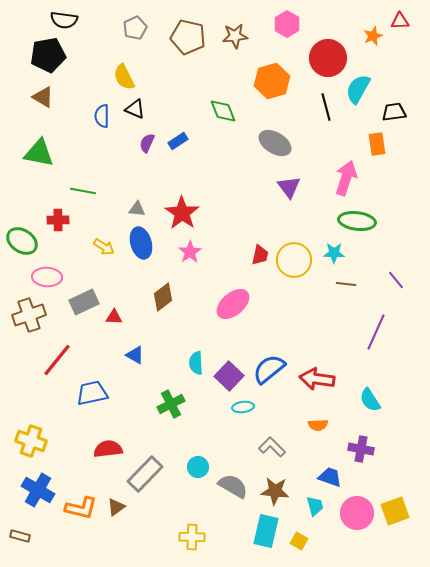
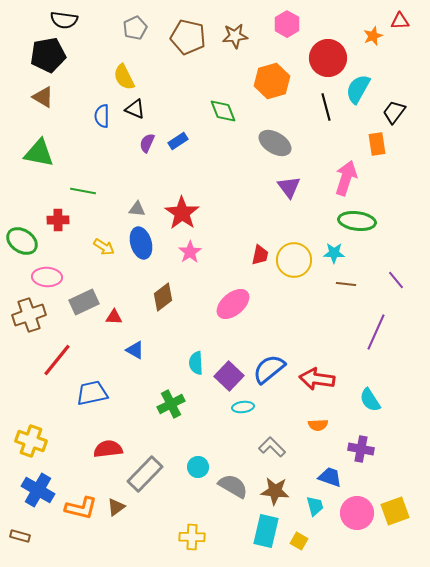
black trapezoid at (394, 112): rotated 45 degrees counterclockwise
blue triangle at (135, 355): moved 5 px up
